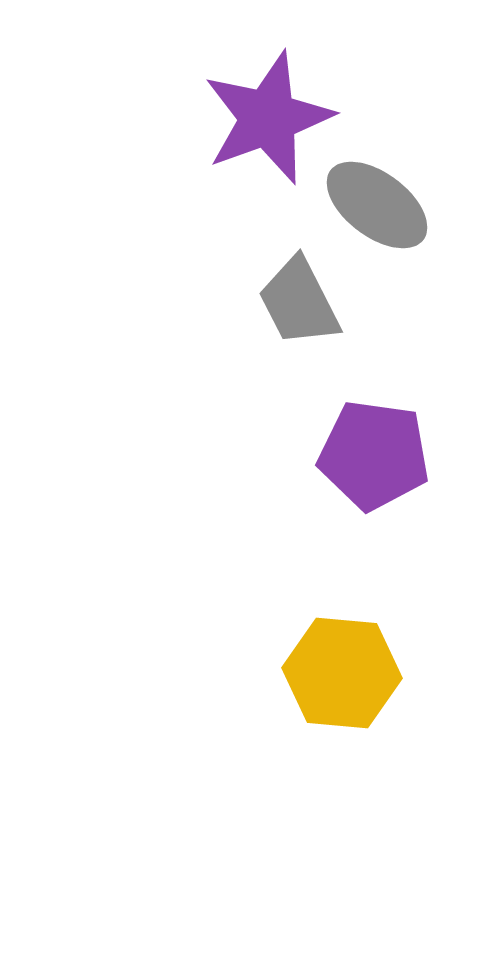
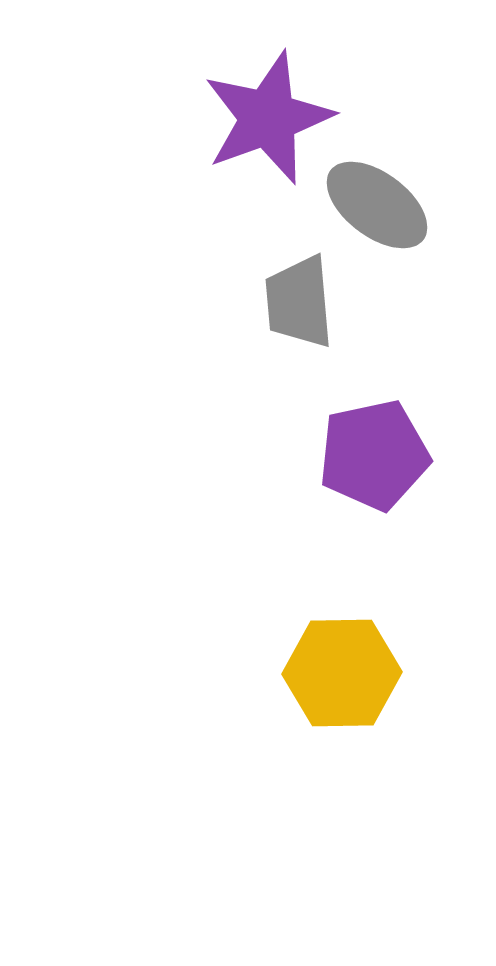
gray trapezoid: rotated 22 degrees clockwise
purple pentagon: rotated 20 degrees counterclockwise
yellow hexagon: rotated 6 degrees counterclockwise
